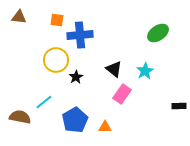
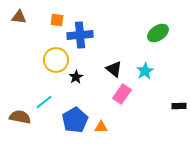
orange triangle: moved 4 px left
